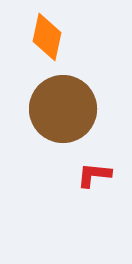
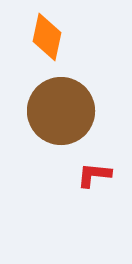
brown circle: moved 2 px left, 2 px down
